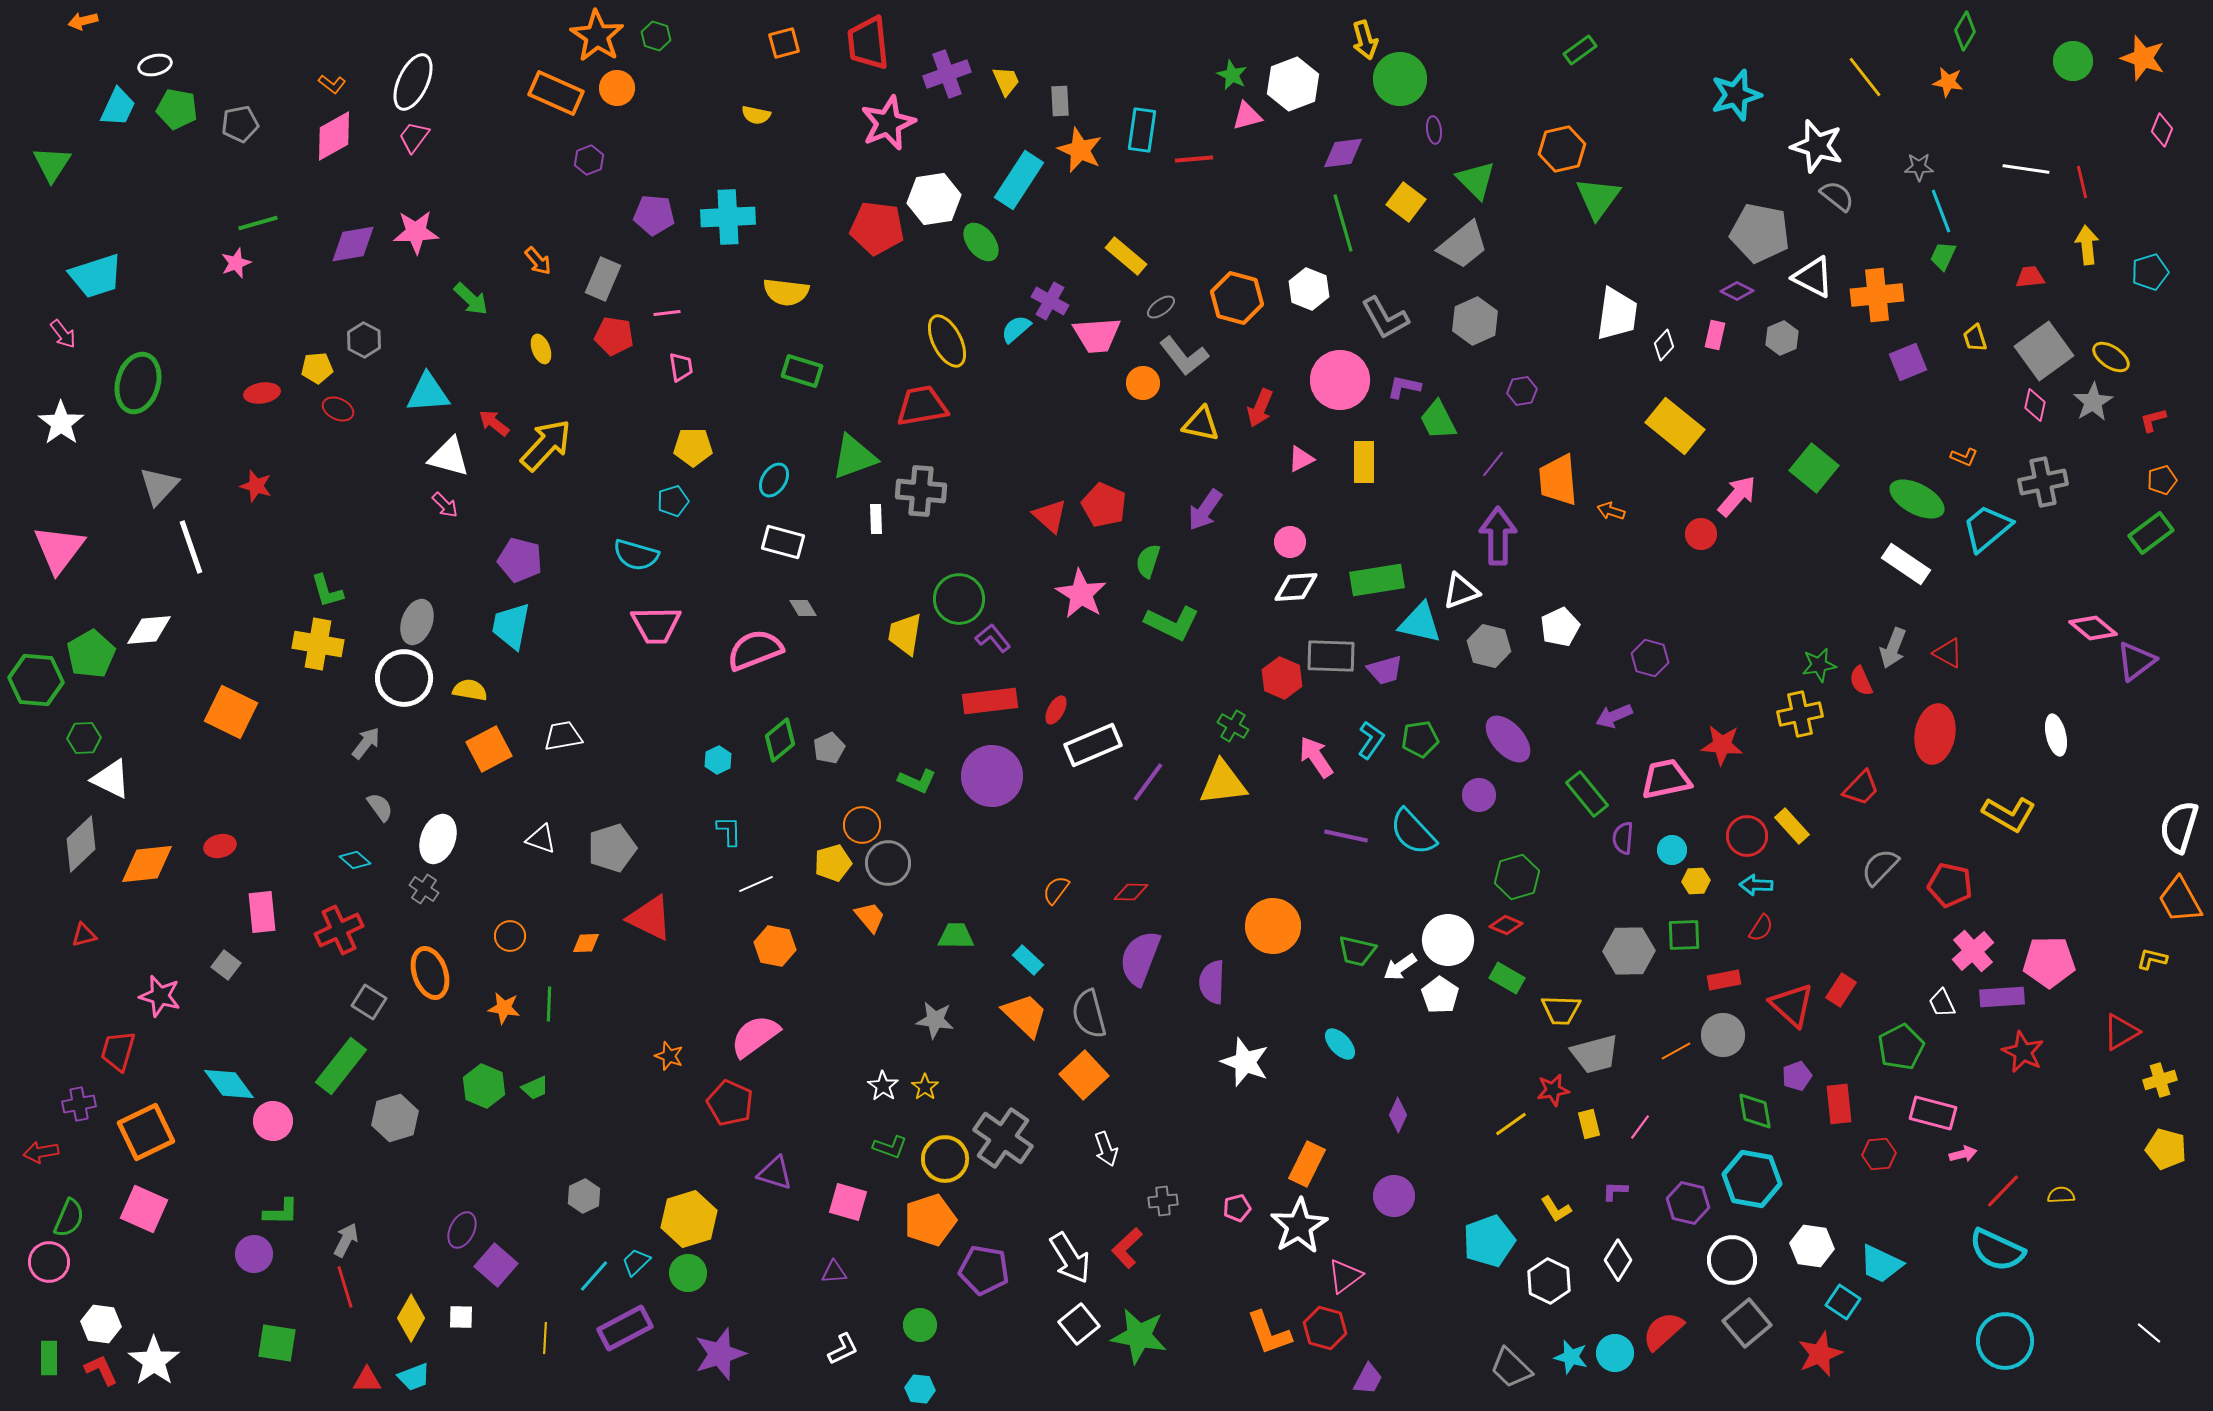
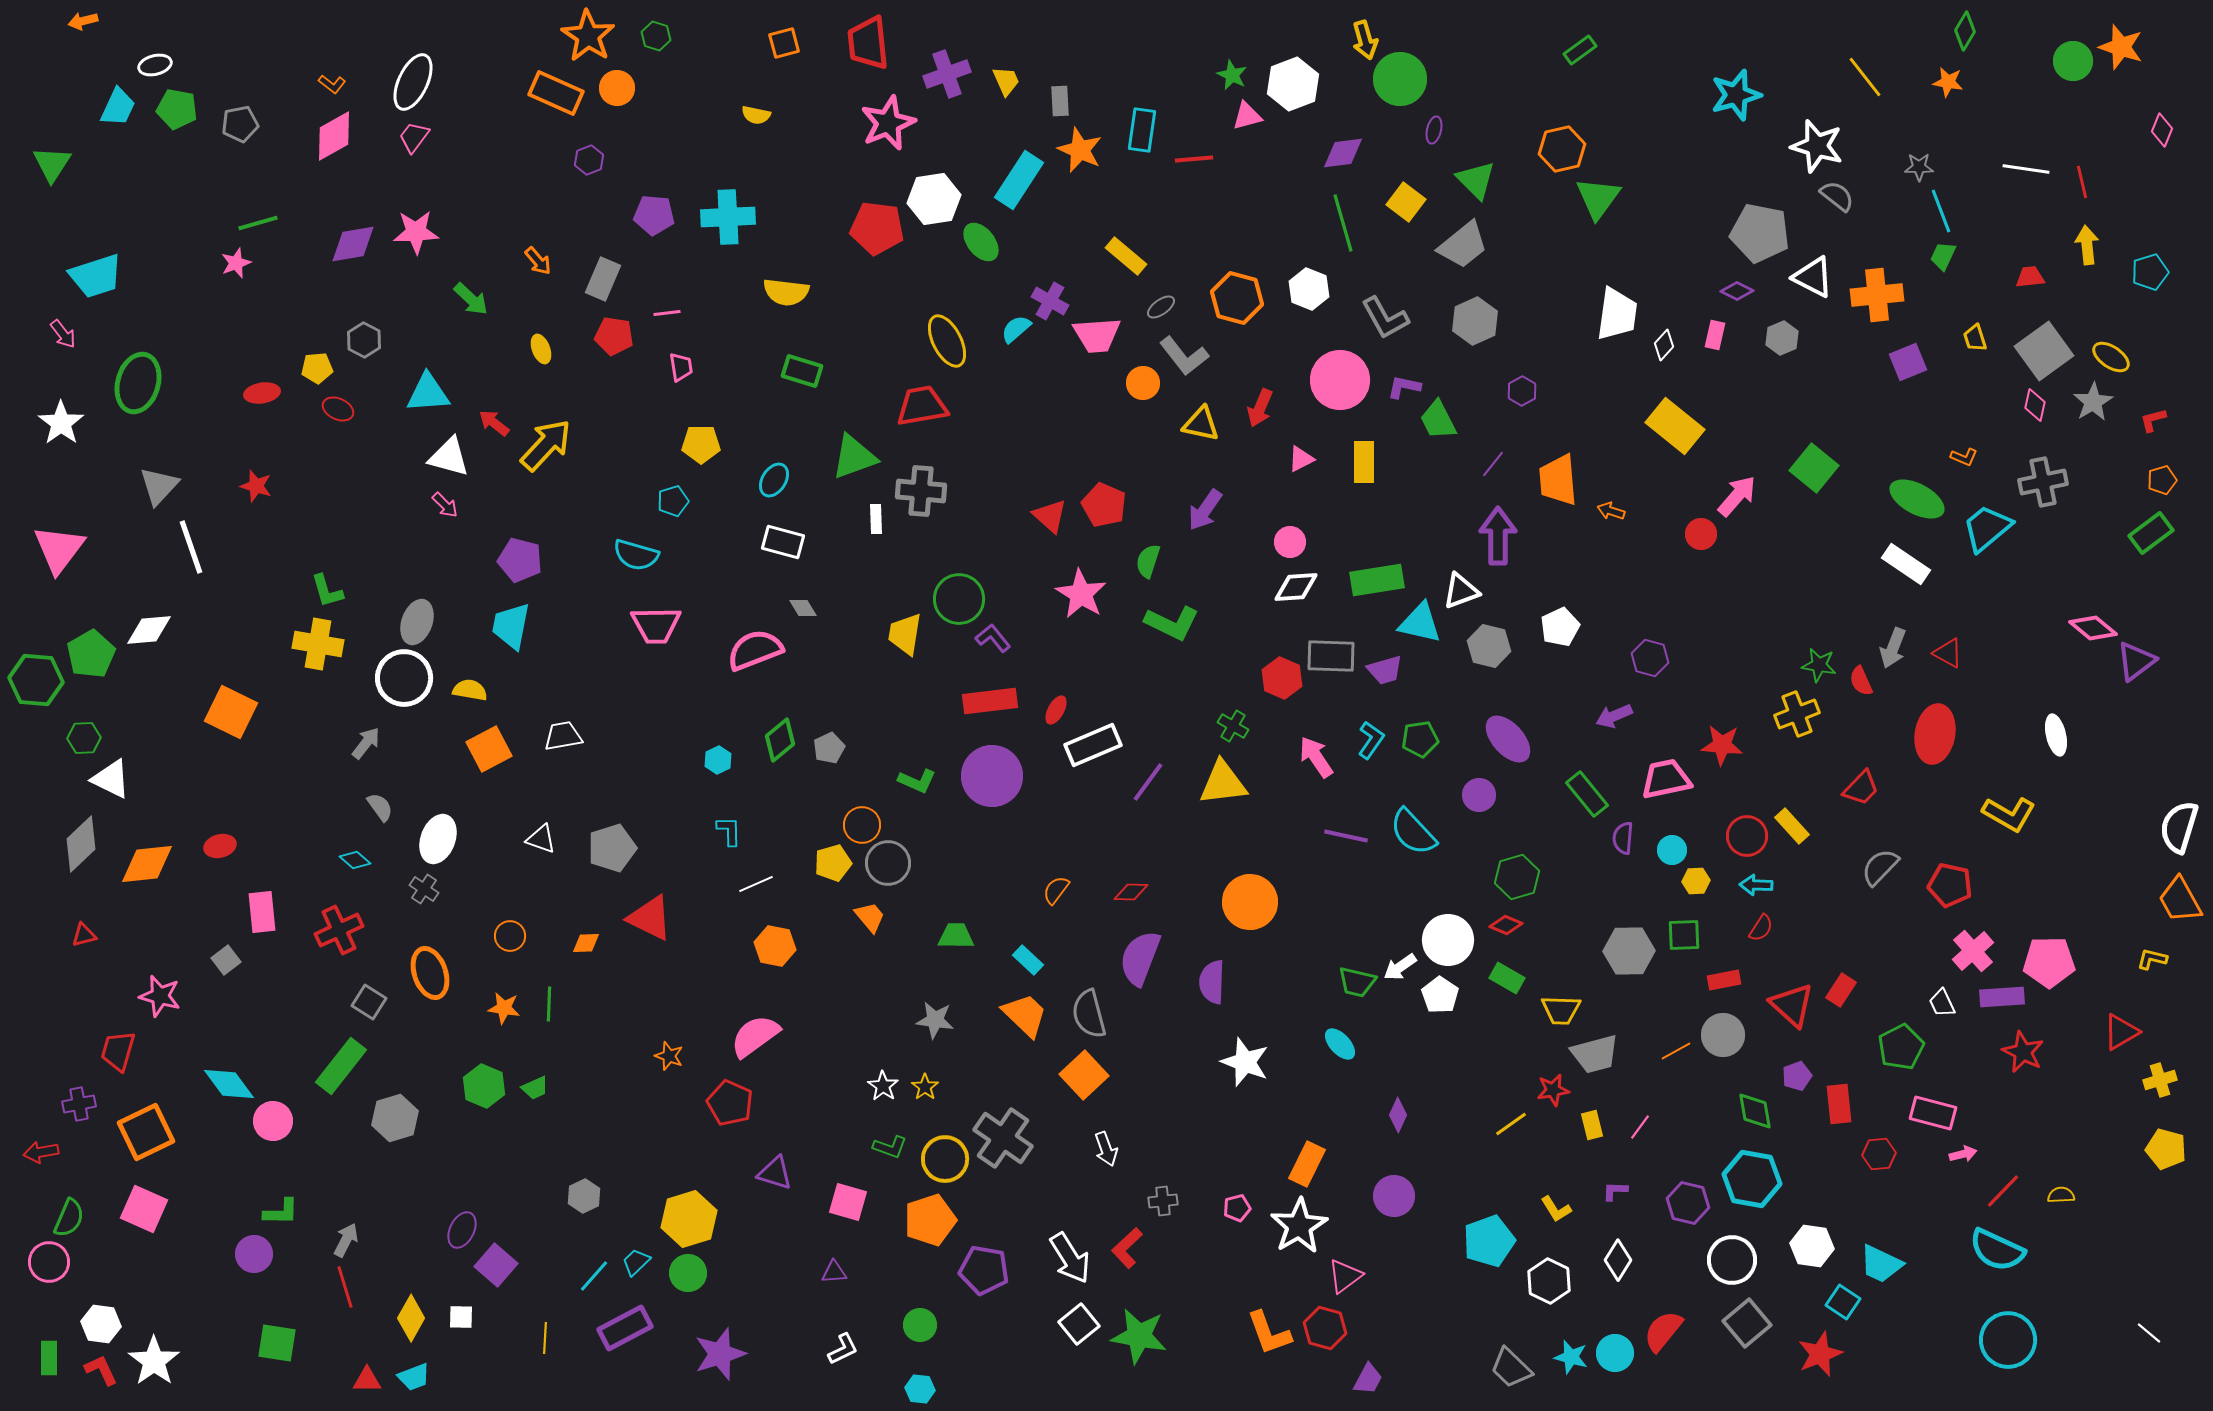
orange star at (597, 36): moved 9 px left
orange star at (2143, 58): moved 22 px left, 11 px up
purple ellipse at (1434, 130): rotated 20 degrees clockwise
purple hexagon at (1522, 391): rotated 20 degrees counterclockwise
yellow pentagon at (693, 447): moved 8 px right, 3 px up
green star at (1819, 665): rotated 20 degrees clockwise
yellow cross at (1800, 714): moved 3 px left; rotated 9 degrees counterclockwise
orange circle at (1273, 926): moved 23 px left, 24 px up
green trapezoid at (1357, 951): moved 31 px down
gray square at (226, 965): moved 5 px up; rotated 16 degrees clockwise
yellow rectangle at (1589, 1124): moved 3 px right, 1 px down
red semicircle at (1663, 1331): rotated 9 degrees counterclockwise
cyan circle at (2005, 1341): moved 3 px right, 1 px up
